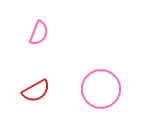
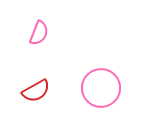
pink circle: moved 1 px up
